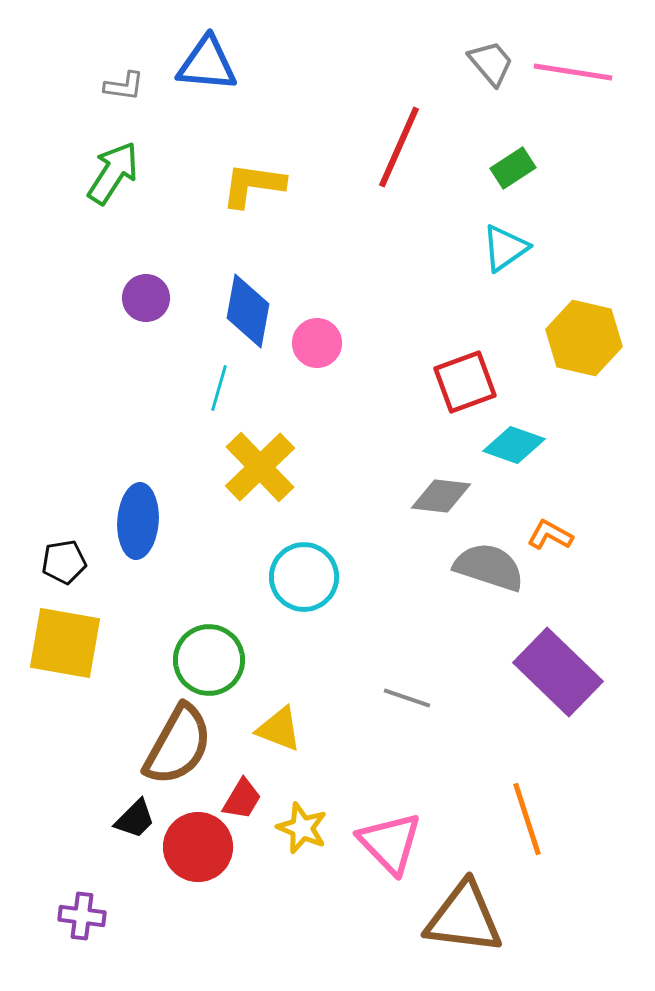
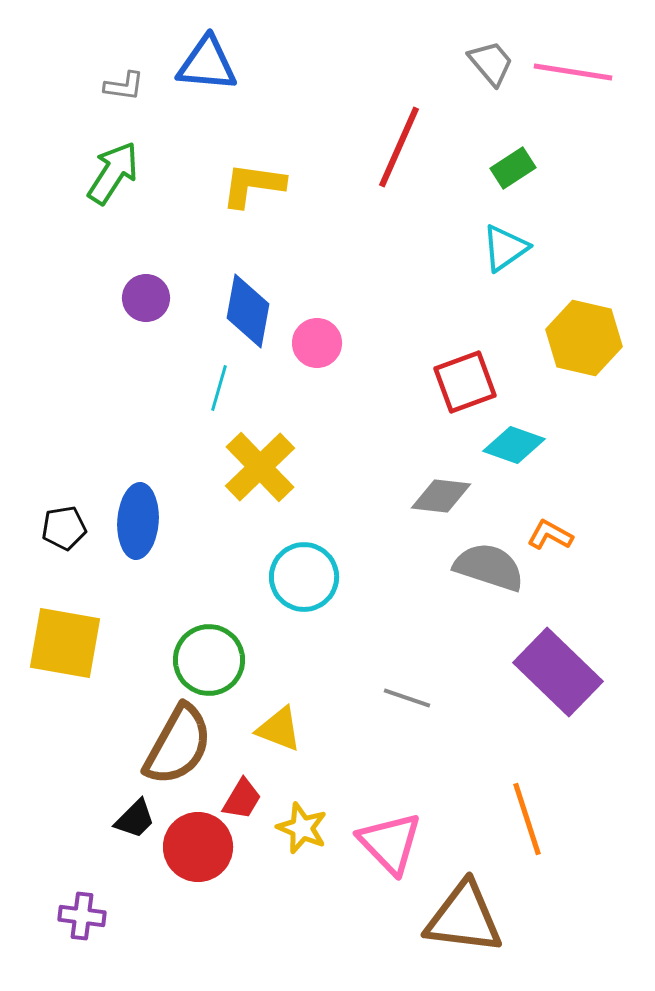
black pentagon: moved 34 px up
